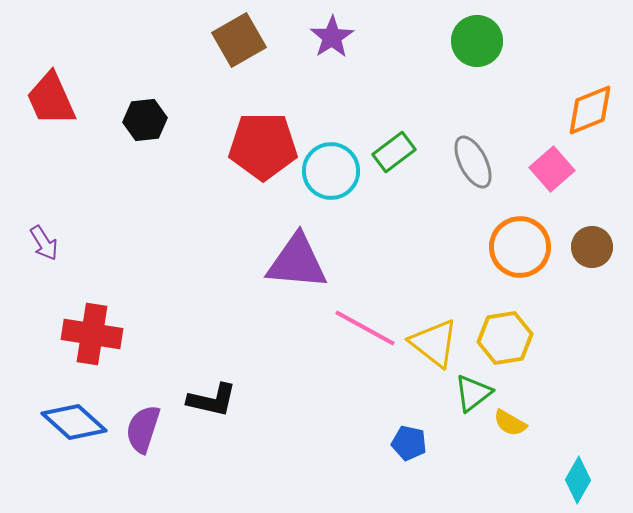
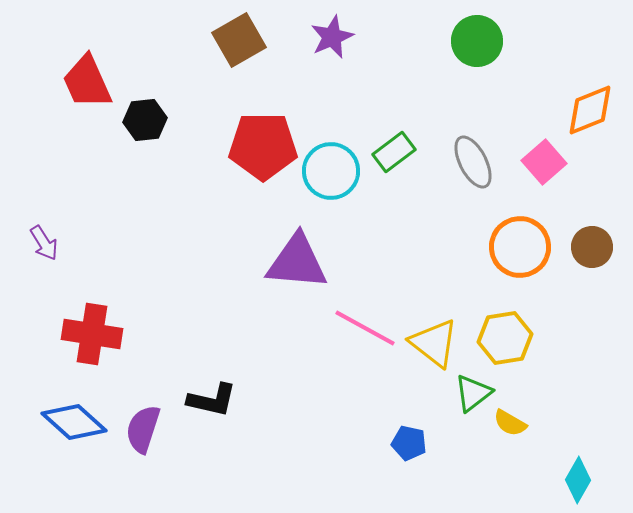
purple star: rotated 9 degrees clockwise
red trapezoid: moved 36 px right, 17 px up
pink square: moved 8 px left, 7 px up
